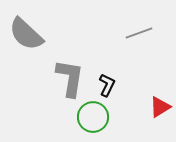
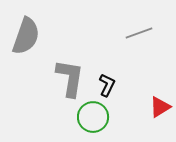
gray semicircle: moved 2 px down; rotated 114 degrees counterclockwise
